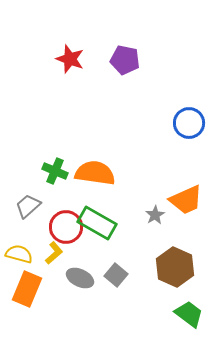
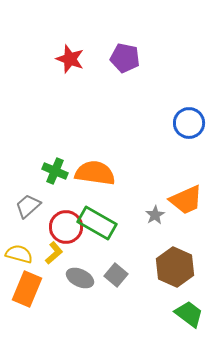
purple pentagon: moved 2 px up
